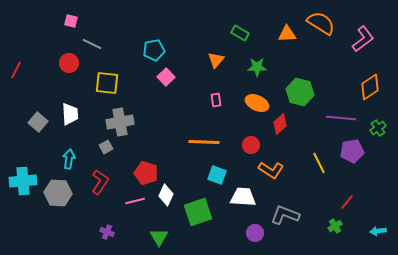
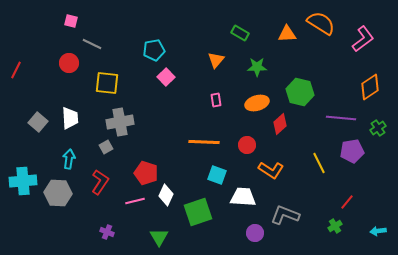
orange ellipse at (257, 103): rotated 40 degrees counterclockwise
white trapezoid at (70, 114): moved 4 px down
red circle at (251, 145): moved 4 px left
